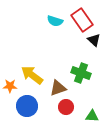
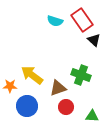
green cross: moved 2 px down
